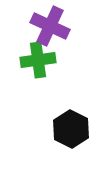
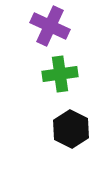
green cross: moved 22 px right, 14 px down
